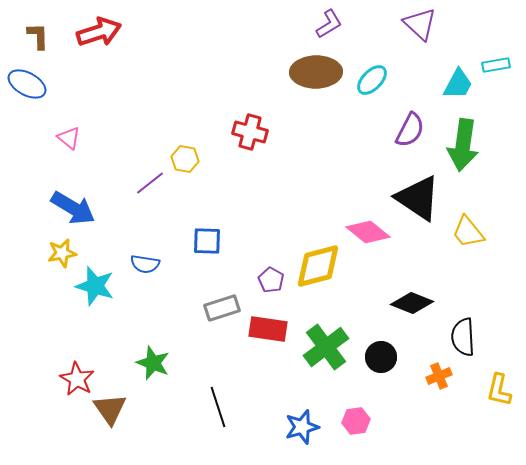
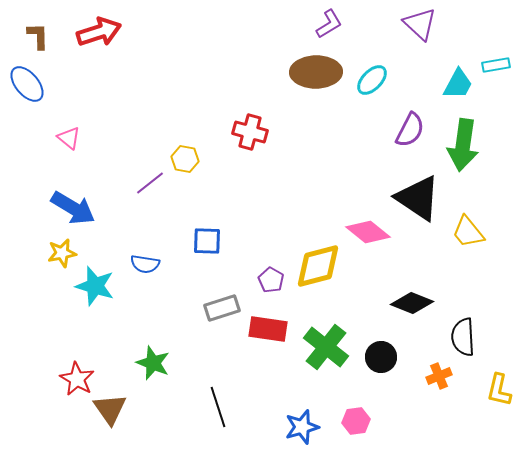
blue ellipse: rotated 21 degrees clockwise
green cross: rotated 15 degrees counterclockwise
